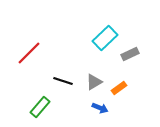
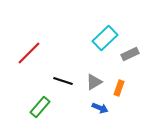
orange rectangle: rotated 35 degrees counterclockwise
